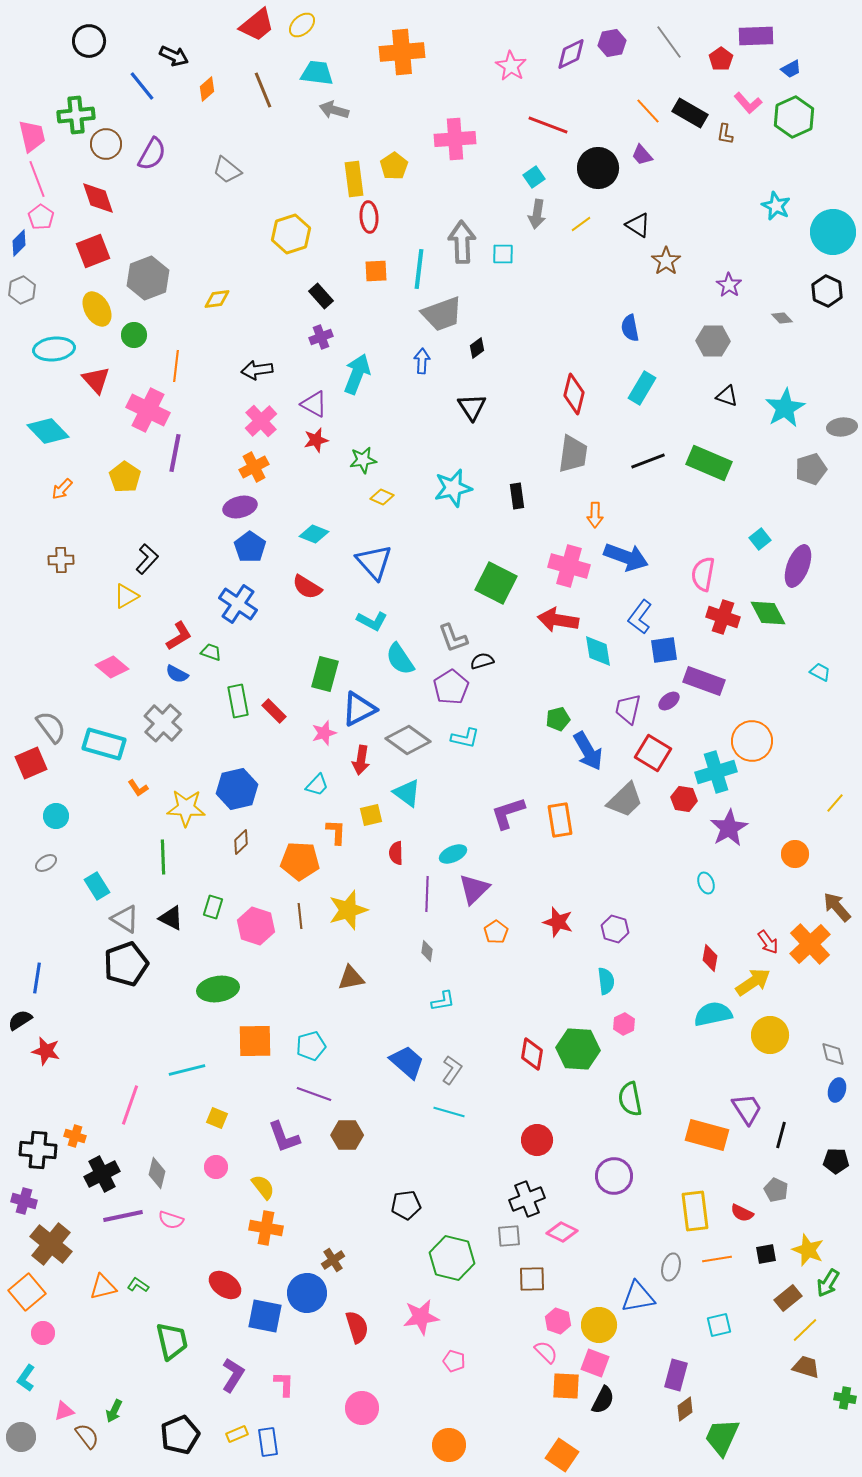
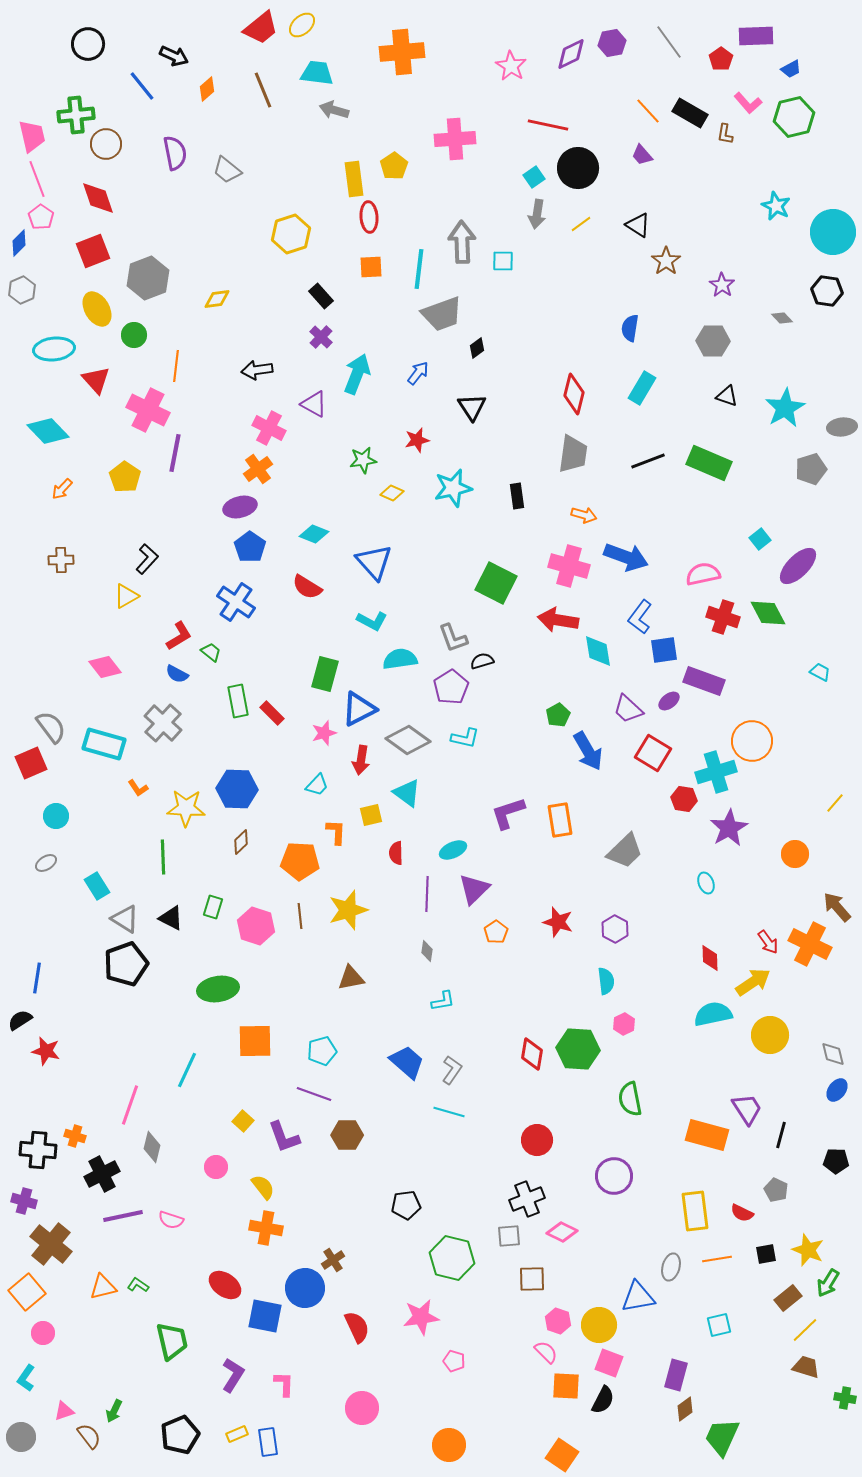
red trapezoid at (257, 25): moved 4 px right, 3 px down
black circle at (89, 41): moved 1 px left, 3 px down
green hexagon at (794, 117): rotated 12 degrees clockwise
red line at (548, 125): rotated 9 degrees counterclockwise
purple semicircle at (152, 154): moved 23 px right, 1 px up; rotated 40 degrees counterclockwise
black circle at (598, 168): moved 20 px left
cyan square at (503, 254): moved 7 px down
orange square at (376, 271): moved 5 px left, 4 px up
purple star at (729, 285): moved 7 px left
black hexagon at (827, 291): rotated 16 degrees counterclockwise
blue semicircle at (630, 328): rotated 20 degrees clockwise
purple cross at (321, 337): rotated 25 degrees counterclockwise
blue arrow at (422, 361): moved 4 px left, 12 px down; rotated 35 degrees clockwise
pink cross at (261, 421): moved 8 px right, 7 px down; rotated 20 degrees counterclockwise
red star at (316, 440): moved 101 px right
orange cross at (254, 467): moved 4 px right, 2 px down; rotated 8 degrees counterclockwise
yellow diamond at (382, 497): moved 10 px right, 4 px up
orange arrow at (595, 515): moved 11 px left; rotated 75 degrees counterclockwise
purple ellipse at (798, 566): rotated 24 degrees clockwise
pink semicircle at (703, 574): rotated 68 degrees clockwise
blue cross at (238, 604): moved 2 px left, 2 px up
green trapezoid at (211, 652): rotated 20 degrees clockwise
cyan semicircle at (400, 659): rotated 116 degrees clockwise
pink diamond at (112, 667): moved 7 px left; rotated 12 degrees clockwise
purple trapezoid at (628, 709): rotated 60 degrees counterclockwise
red rectangle at (274, 711): moved 2 px left, 2 px down
green pentagon at (558, 719): moved 4 px up; rotated 15 degrees counterclockwise
blue hexagon at (237, 789): rotated 15 degrees clockwise
gray trapezoid at (625, 800): moved 51 px down
cyan ellipse at (453, 854): moved 4 px up
purple hexagon at (615, 929): rotated 12 degrees clockwise
orange cross at (810, 944): rotated 21 degrees counterclockwise
red diamond at (710, 958): rotated 12 degrees counterclockwise
cyan pentagon at (311, 1046): moved 11 px right, 5 px down
cyan line at (187, 1070): rotated 51 degrees counterclockwise
blue ellipse at (837, 1090): rotated 20 degrees clockwise
yellow square at (217, 1118): moved 26 px right, 3 px down; rotated 20 degrees clockwise
gray diamond at (157, 1173): moved 5 px left, 26 px up
blue circle at (307, 1293): moved 2 px left, 5 px up
red semicircle at (357, 1327): rotated 8 degrees counterclockwise
pink square at (595, 1363): moved 14 px right
brown semicircle at (87, 1436): moved 2 px right
